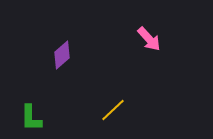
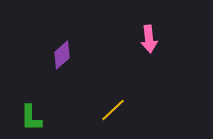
pink arrow: rotated 36 degrees clockwise
